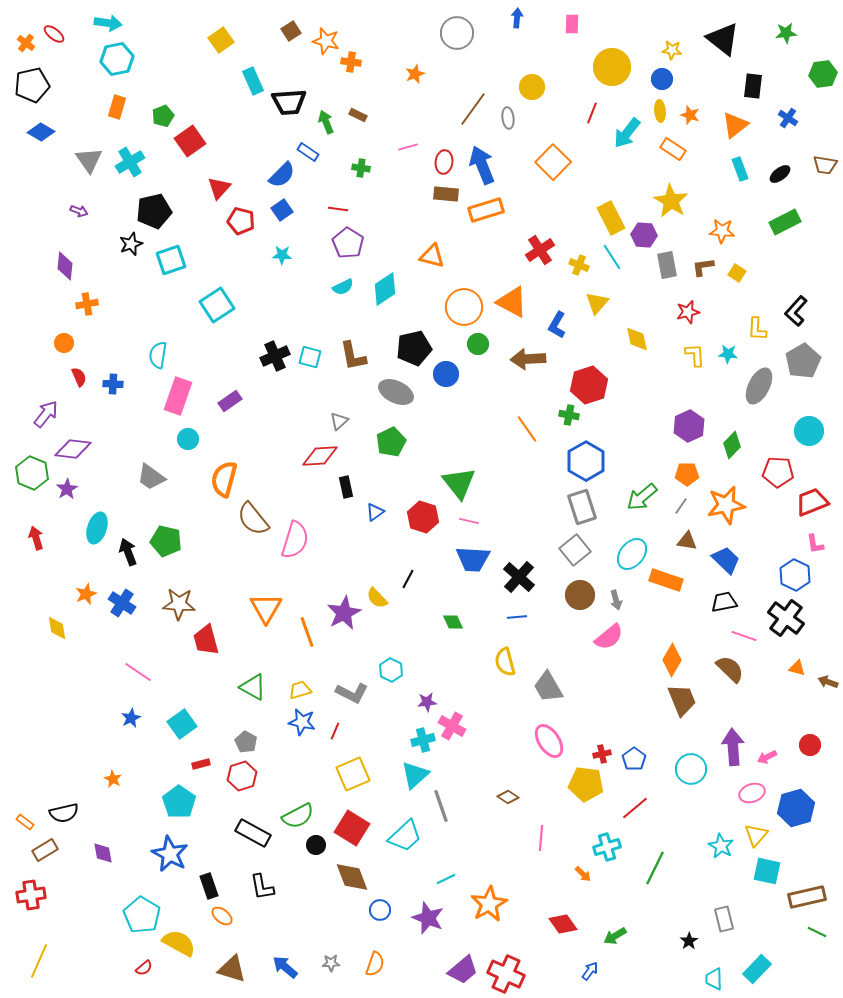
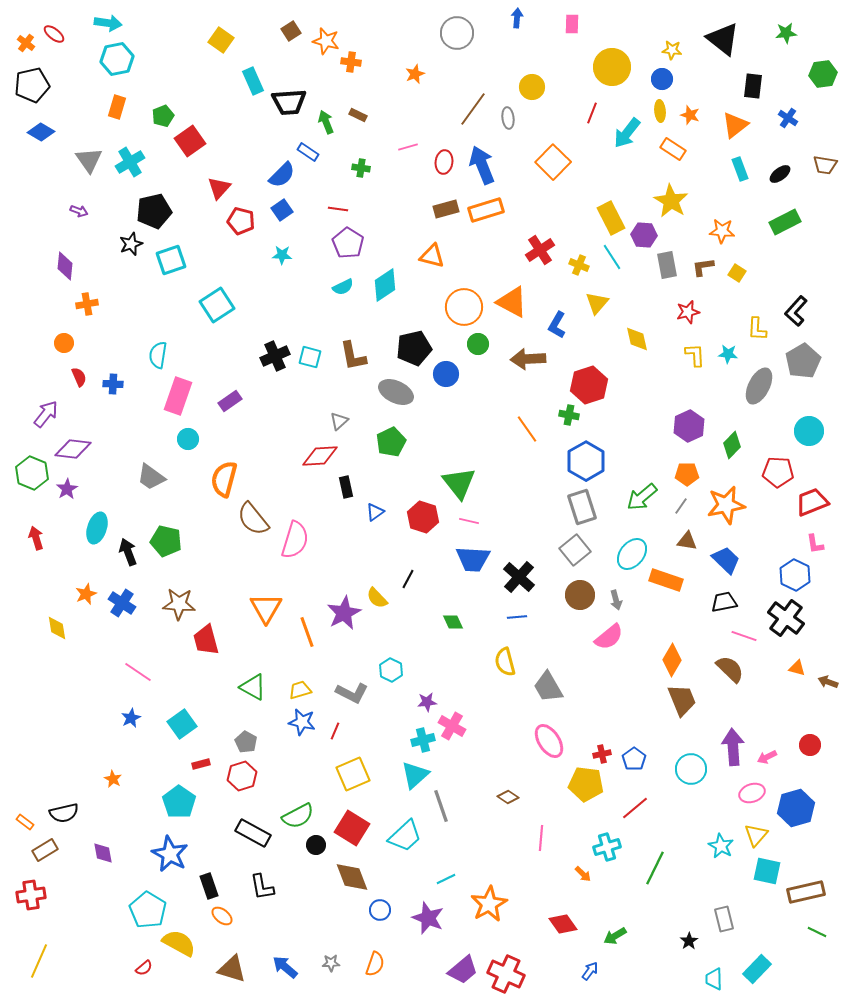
yellow square at (221, 40): rotated 20 degrees counterclockwise
brown rectangle at (446, 194): moved 15 px down; rotated 20 degrees counterclockwise
cyan diamond at (385, 289): moved 4 px up
brown rectangle at (807, 897): moved 1 px left, 5 px up
cyan pentagon at (142, 915): moved 6 px right, 5 px up
